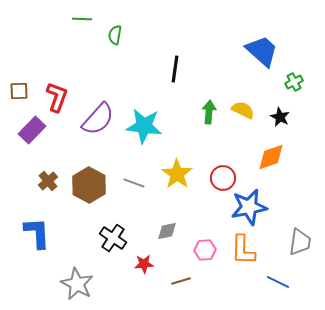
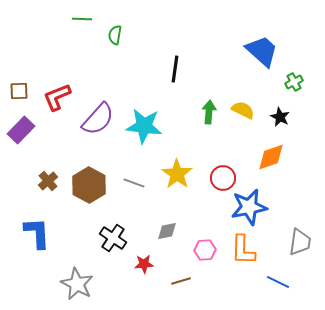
red L-shape: rotated 132 degrees counterclockwise
purple rectangle: moved 11 px left
